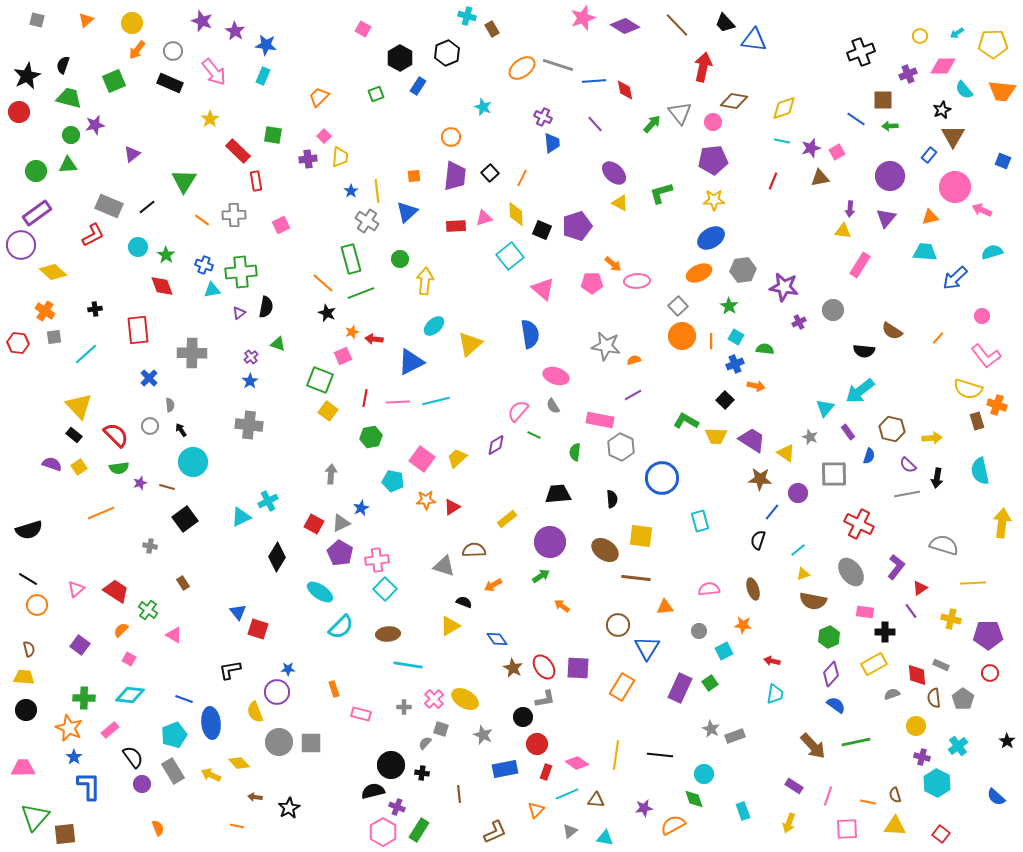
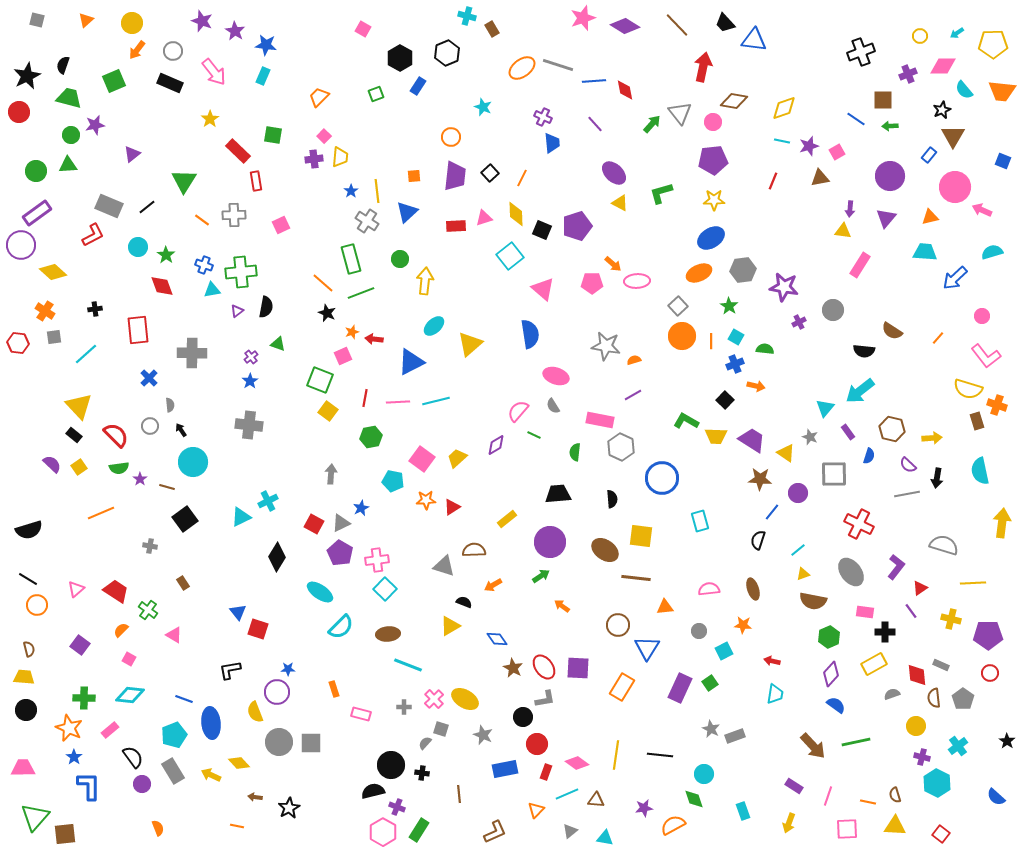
purple star at (811, 148): moved 2 px left, 2 px up
purple cross at (308, 159): moved 6 px right
purple triangle at (239, 313): moved 2 px left, 2 px up
purple semicircle at (52, 464): rotated 24 degrees clockwise
purple star at (140, 483): moved 4 px up; rotated 16 degrees counterclockwise
cyan line at (408, 665): rotated 12 degrees clockwise
